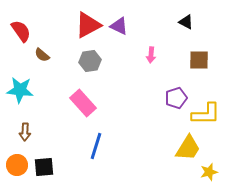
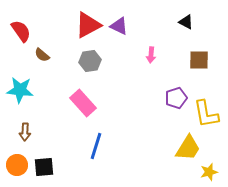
yellow L-shape: rotated 80 degrees clockwise
